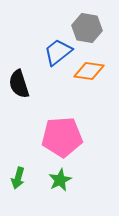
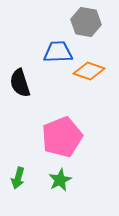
gray hexagon: moved 1 px left, 6 px up
blue trapezoid: rotated 36 degrees clockwise
orange diamond: rotated 12 degrees clockwise
black semicircle: moved 1 px right, 1 px up
pink pentagon: rotated 18 degrees counterclockwise
